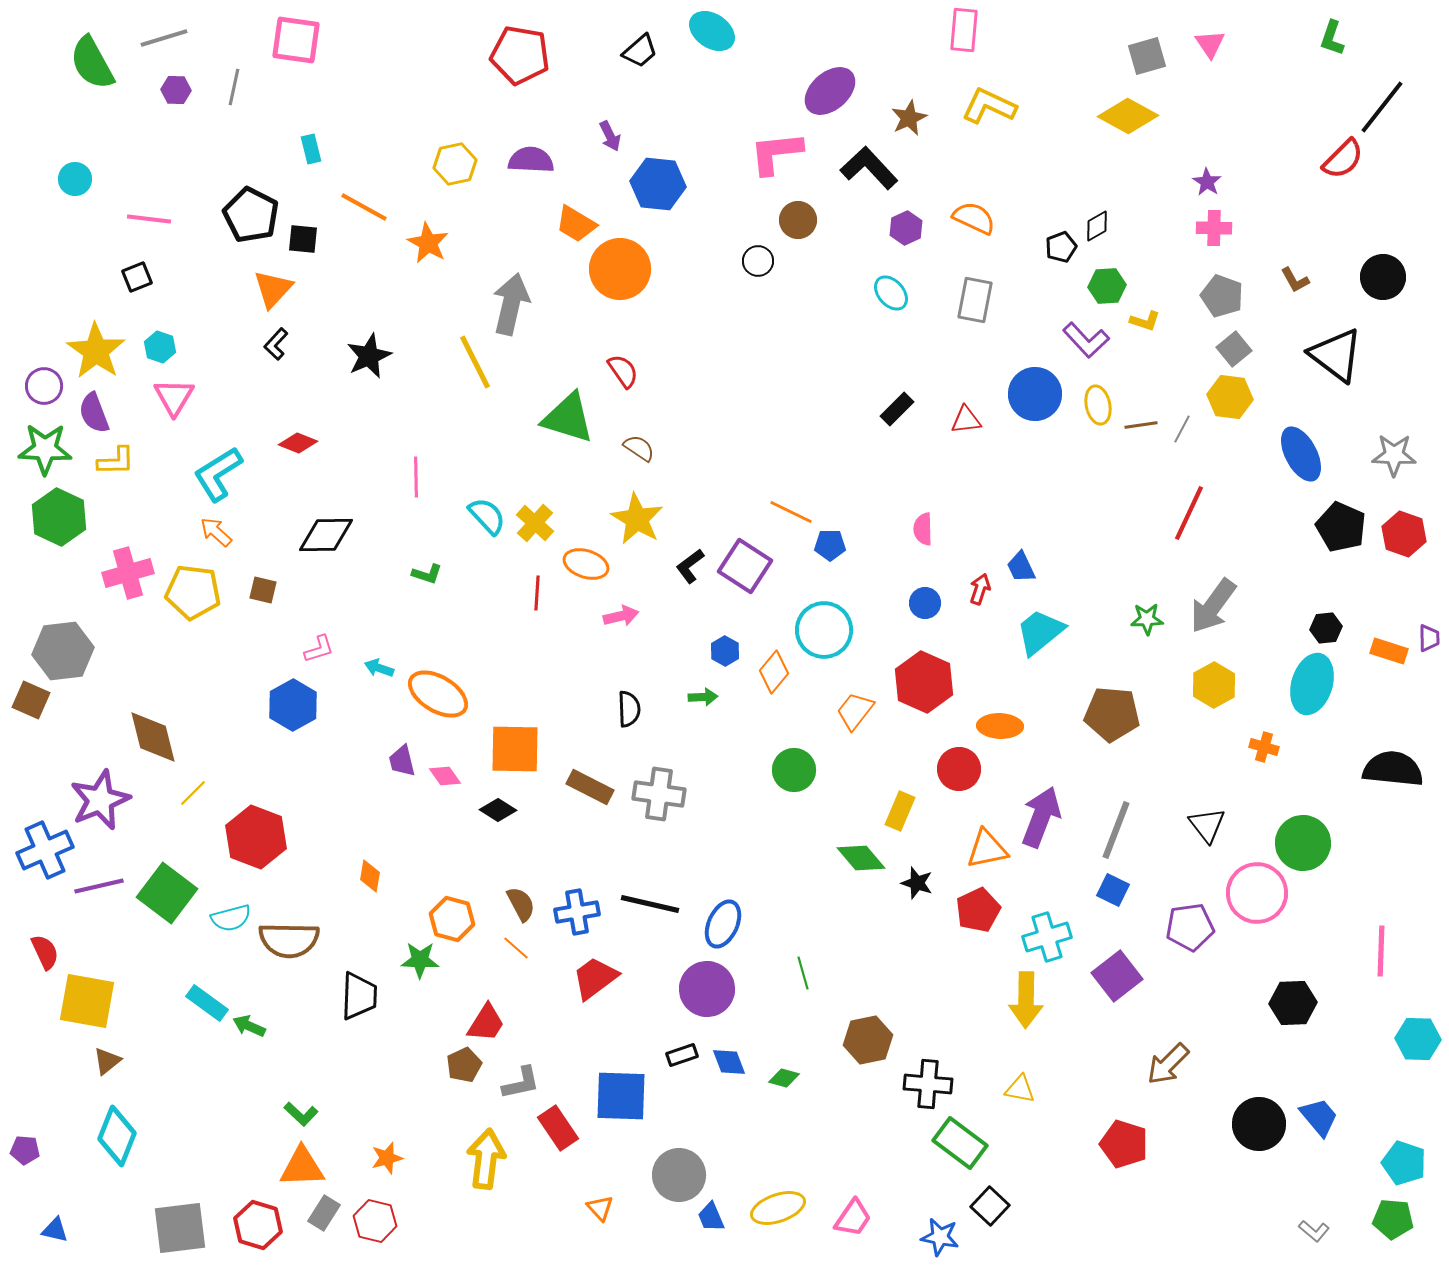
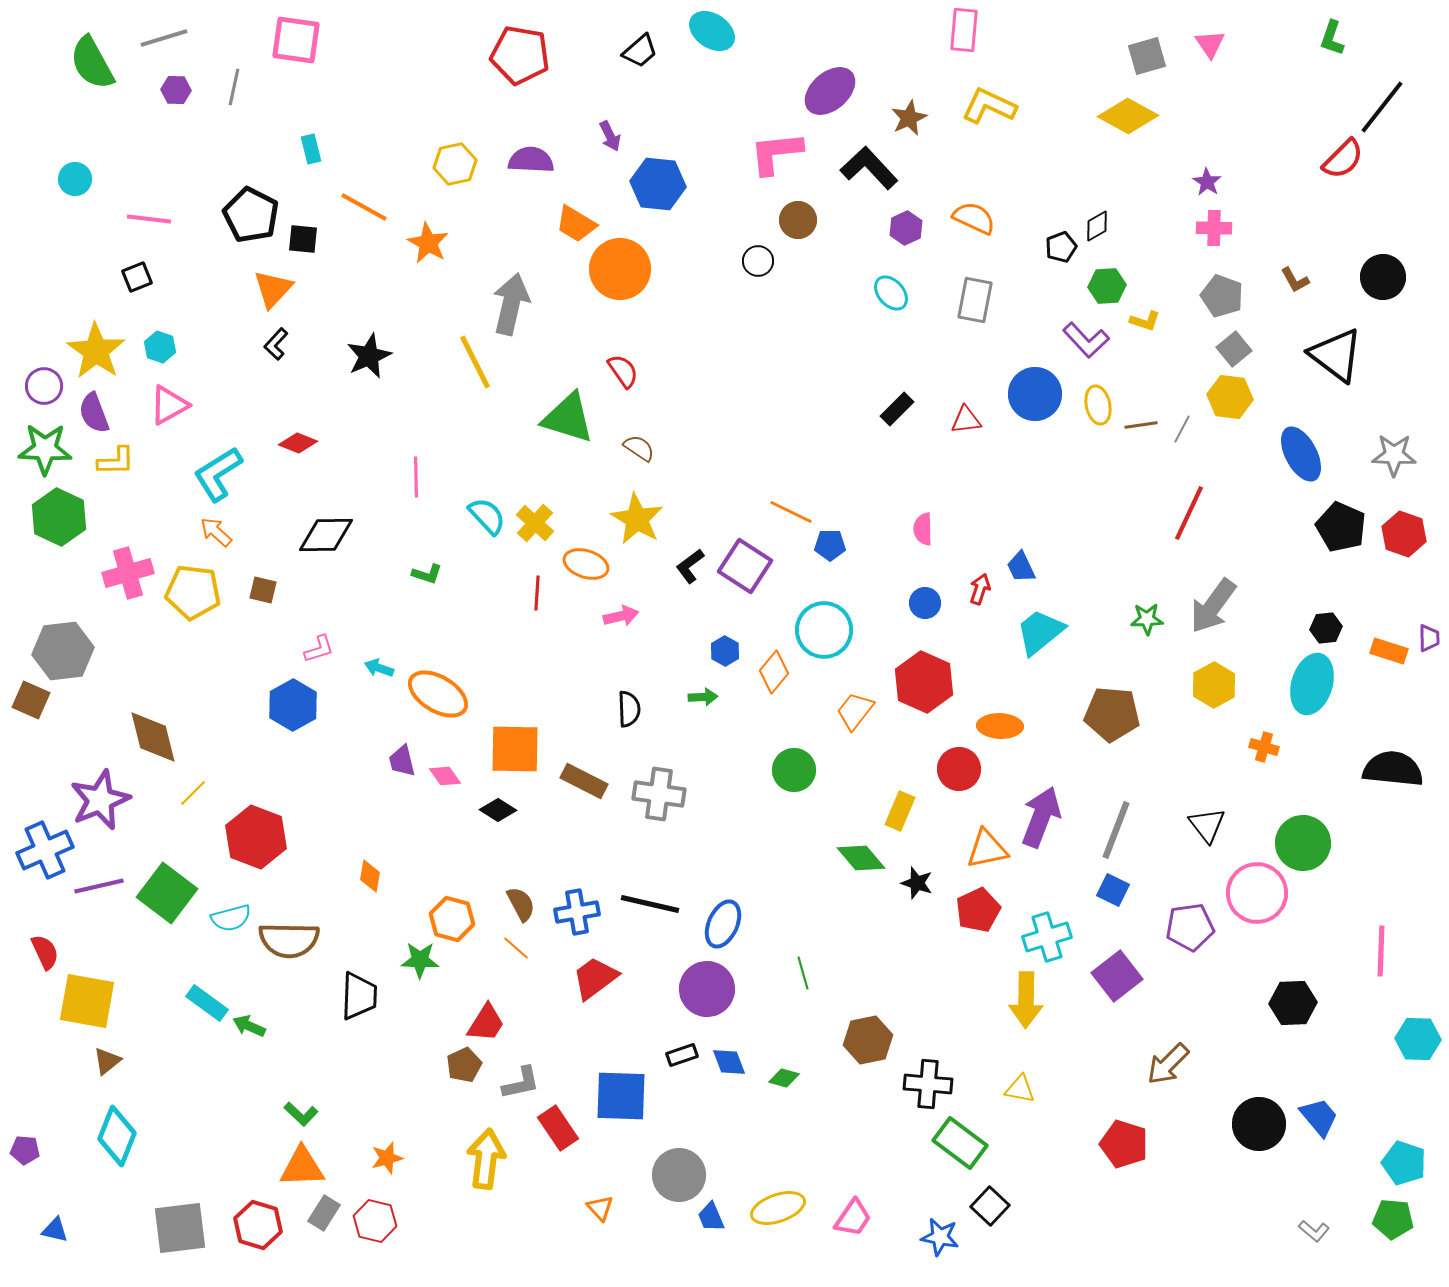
pink triangle at (174, 397): moved 5 px left, 8 px down; rotated 30 degrees clockwise
brown rectangle at (590, 787): moved 6 px left, 6 px up
